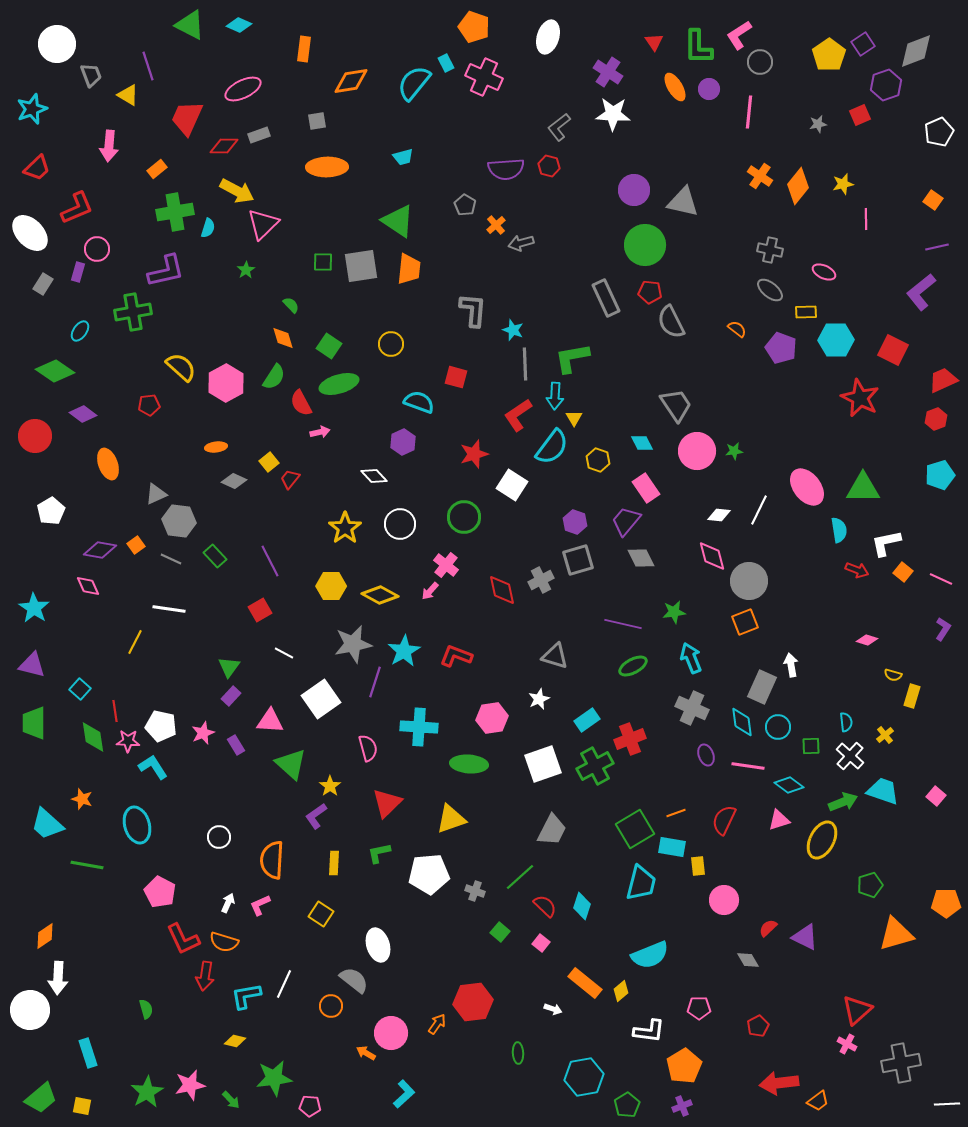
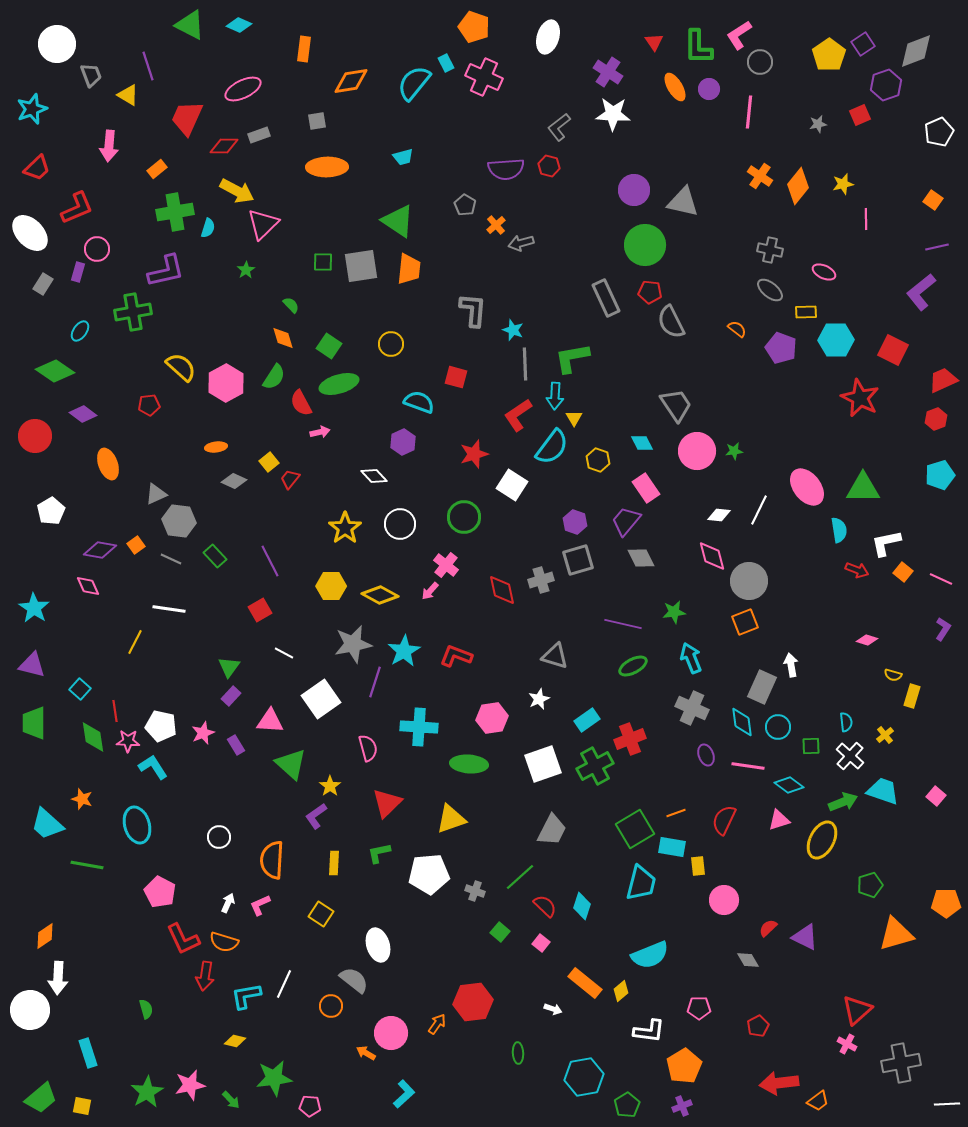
gray cross at (541, 580): rotated 10 degrees clockwise
